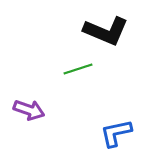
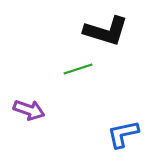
black L-shape: rotated 6 degrees counterclockwise
blue L-shape: moved 7 px right, 1 px down
